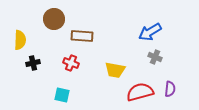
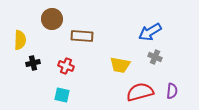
brown circle: moved 2 px left
red cross: moved 5 px left, 3 px down
yellow trapezoid: moved 5 px right, 5 px up
purple semicircle: moved 2 px right, 2 px down
